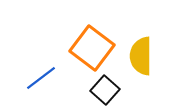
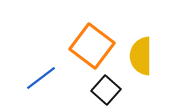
orange square: moved 2 px up
black square: moved 1 px right
